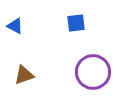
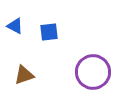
blue square: moved 27 px left, 9 px down
